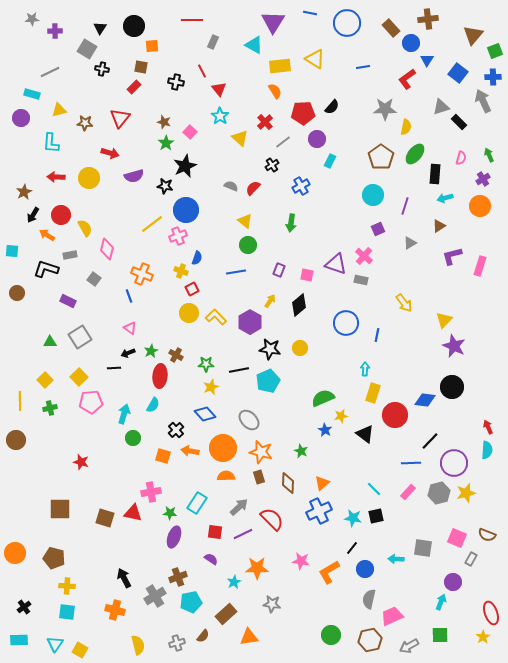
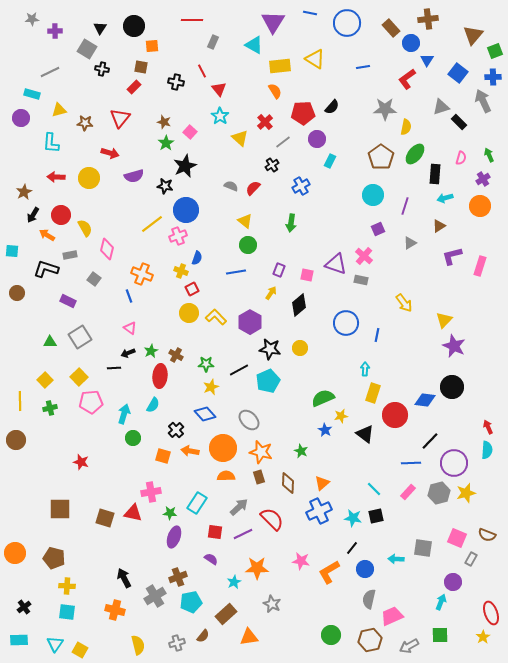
yellow arrow at (270, 301): moved 1 px right, 8 px up
black line at (239, 370): rotated 18 degrees counterclockwise
gray star at (272, 604): rotated 18 degrees clockwise
